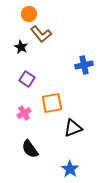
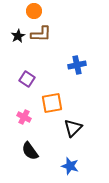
orange circle: moved 5 px right, 3 px up
brown L-shape: rotated 50 degrees counterclockwise
black star: moved 3 px left, 11 px up; rotated 16 degrees clockwise
blue cross: moved 7 px left
pink cross: moved 4 px down; rotated 32 degrees counterclockwise
black triangle: rotated 24 degrees counterclockwise
black semicircle: moved 2 px down
blue star: moved 3 px up; rotated 18 degrees counterclockwise
